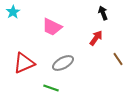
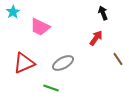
pink trapezoid: moved 12 px left
